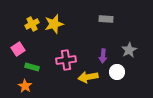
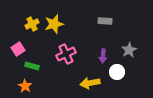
gray rectangle: moved 1 px left, 2 px down
pink cross: moved 6 px up; rotated 18 degrees counterclockwise
green rectangle: moved 1 px up
yellow arrow: moved 2 px right, 6 px down
